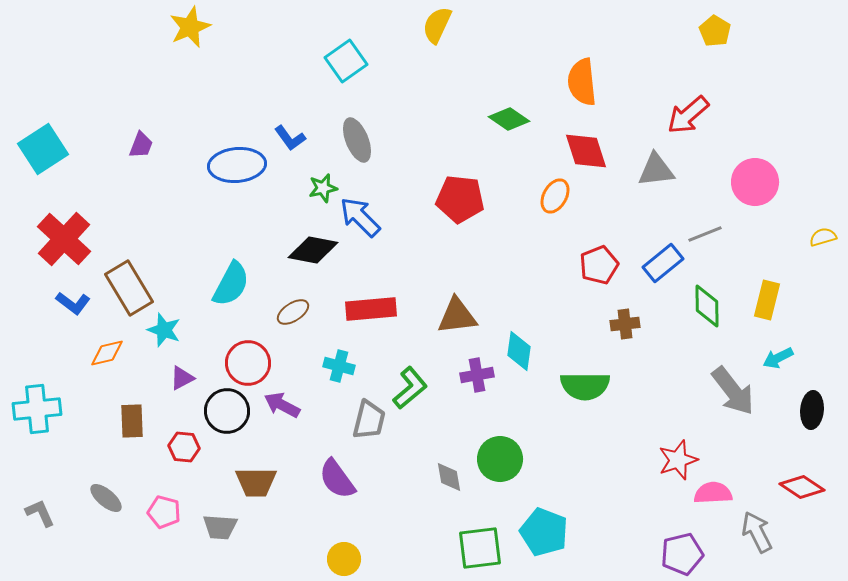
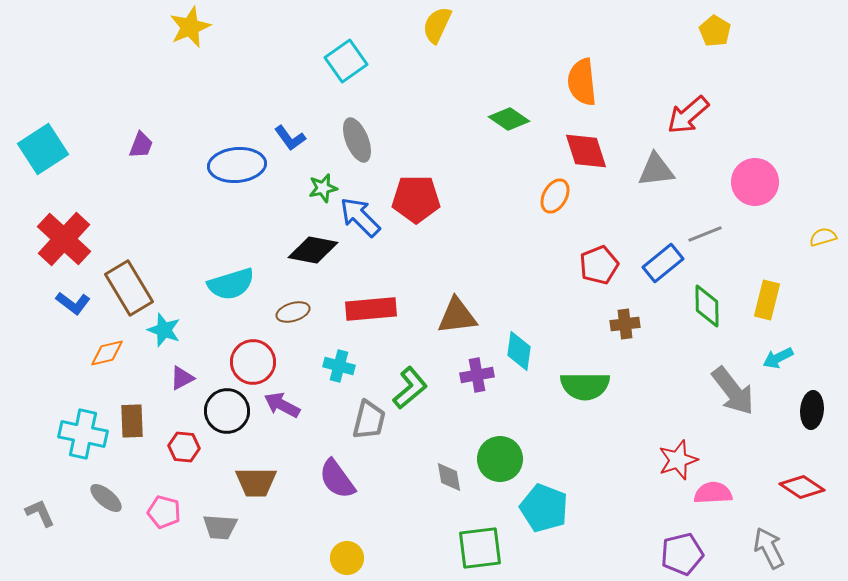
red pentagon at (460, 199): moved 44 px left; rotated 6 degrees counterclockwise
cyan semicircle at (231, 284): rotated 45 degrees clockwise
brown ellipse at (293, 312): rotated 16 degrees clockwise
red circle at (248, 363): moved 5 px right, 1 px up
cyan cross at (37, 409): moved 46 px right, 25 px down; rotated 18 degrees clockwise
cyan pentagon at (544, 532): moved 24 px up
gray arrow at (757, 532): moved 12 px right, 16 px down
yellow circle at (344, 559): moved 3 px right, 1 px up
